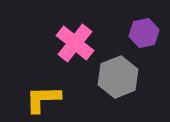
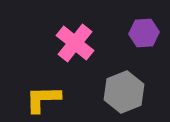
purple hexagon: rotated 8 degrees clockwise
gray hexagon: moved 6 px right, 15 px down
